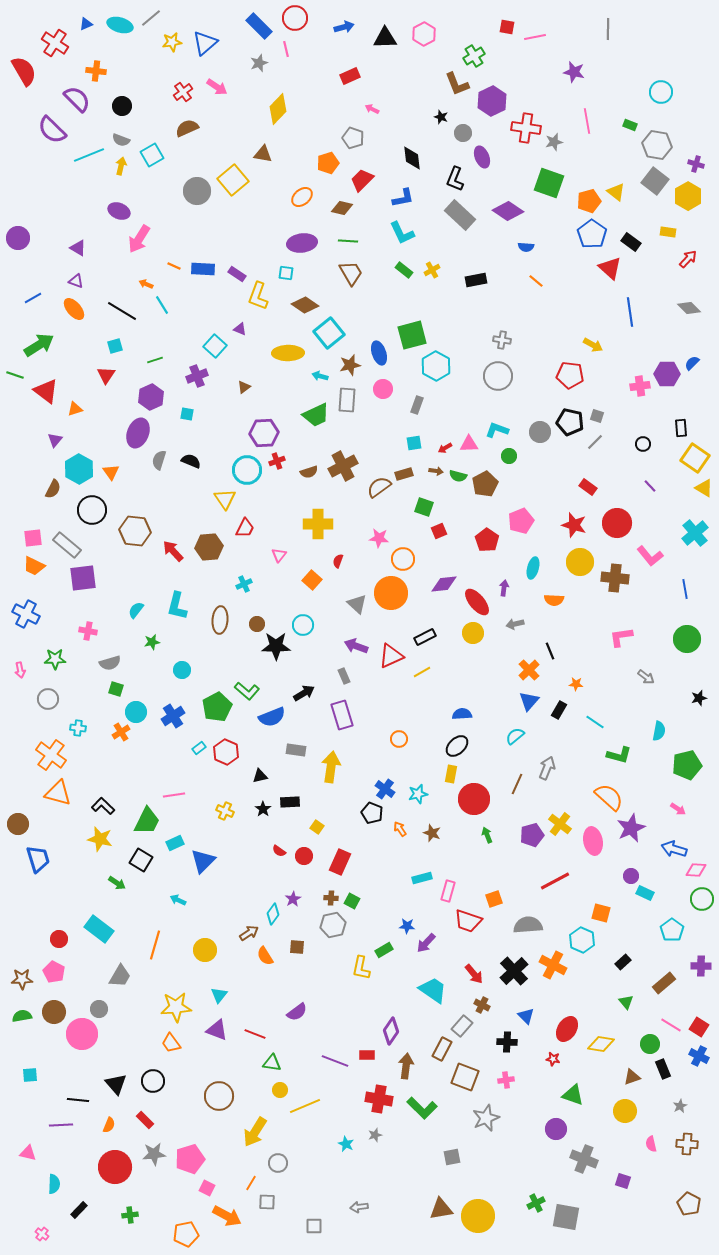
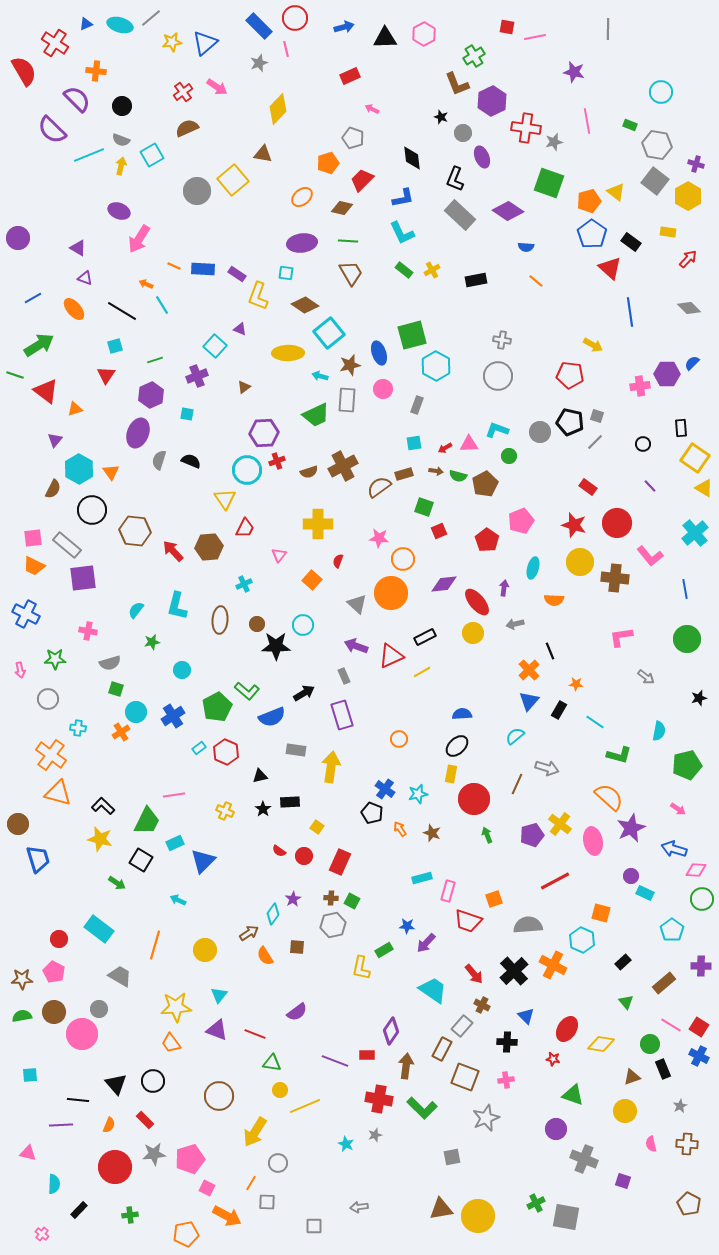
purple triangle at (76, 281): moved 9 px right, 3 px up
purple hexagon at (151, 397): moved 2 px up
gray arrow at (547, 768): rotated 85 degrees clockwise
gray trapezoid at (120, 976): rotated 90 degrees counterclockwise
